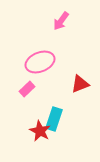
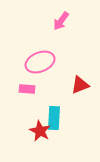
red triangle: moved 1 px down
pink rectangle: rotated 49 degrees clockwise
cyan rectangle: moved 1 px up; rotated 15 degrees counterclockwise
